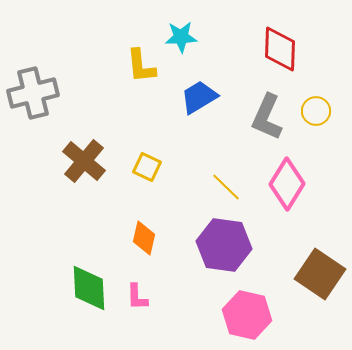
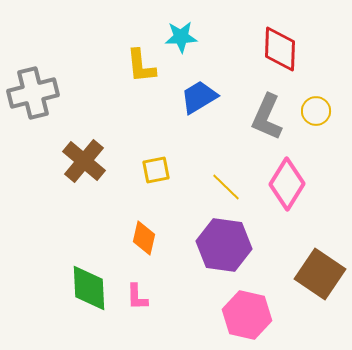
yellow square: moved 9 px right, 3 px down; rotated 36 degrees counterclockwise
